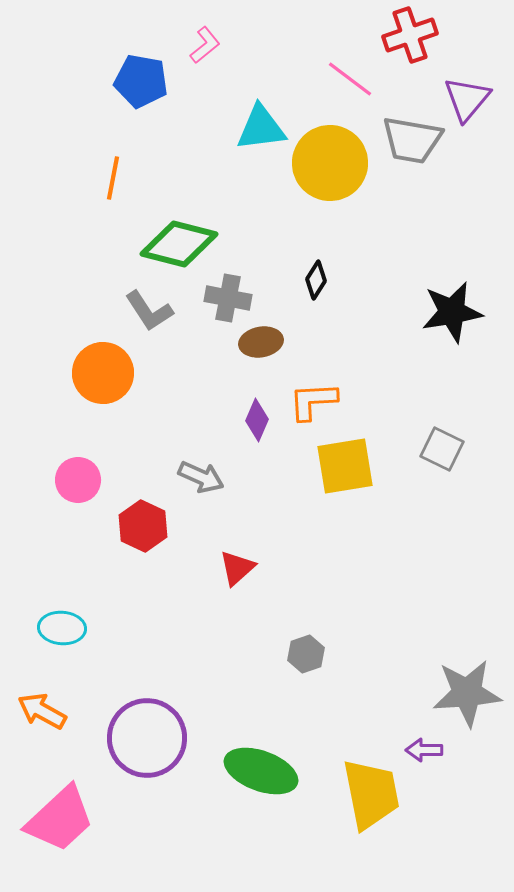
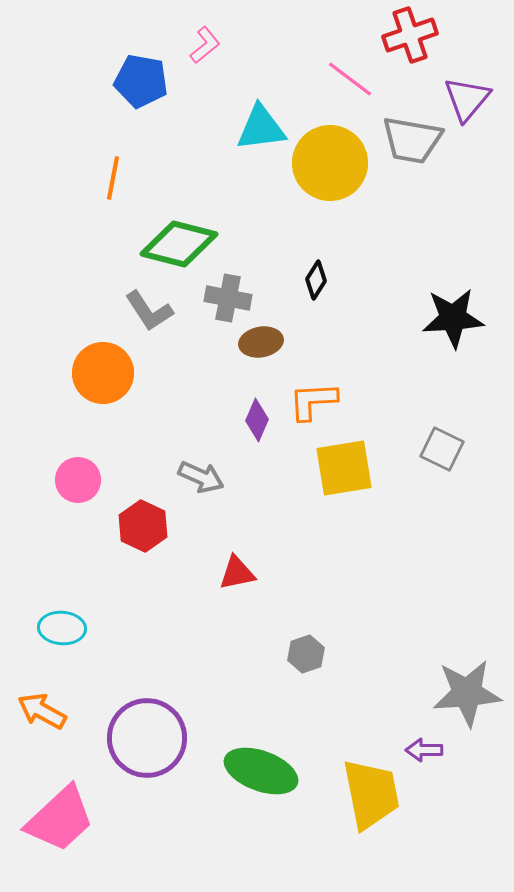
black star: moved 1 px right, 6 px down; rotated 6 degrees clockwise
yellow square: moved 1 px left, 2 px down
red triangle: moved 5 px down; rotated 30 degrees clockwise
